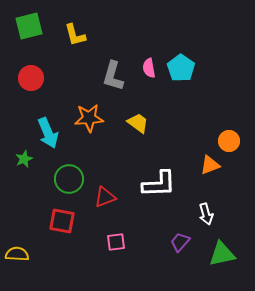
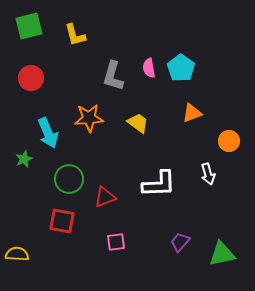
orange triangle: moved 18 px left, 52 px up
white arrow: moved 2 px right, 40 px up
